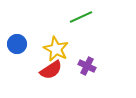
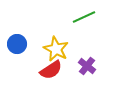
green line: moved 3 px right
purple cross: rotated 12 degrees clockwise
